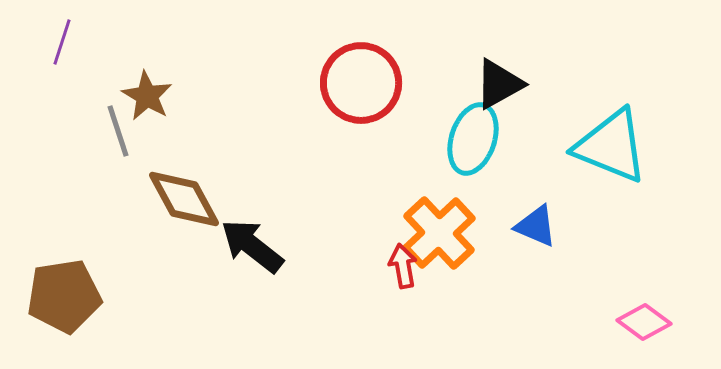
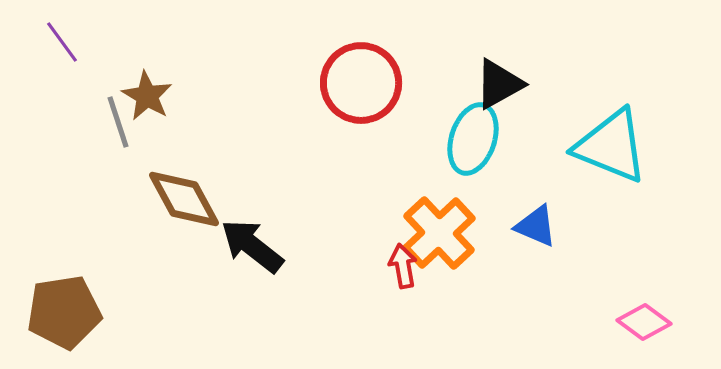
purple line: rotated 54 degrees counterclockwise
gray line: moved 9 px up
brown pentagon: moved 16 px down
